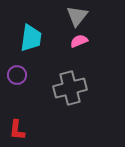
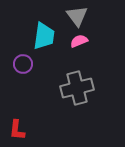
gray triangle: rotated 15 degrees counterclockwise
cyan trapezoid: moved 13 px right, 2 px up
purple circle: moved 6 px right, 11 px up
gray cross: moved 7 px right
